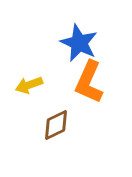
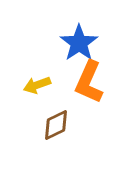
blue star: rotated 12 degrees clockwise
yellow arrow: moved 8 px right
